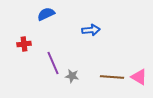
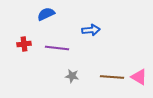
purple line: moved 4 px right, 15 px up; rotated 60 degrees counterclockwise
